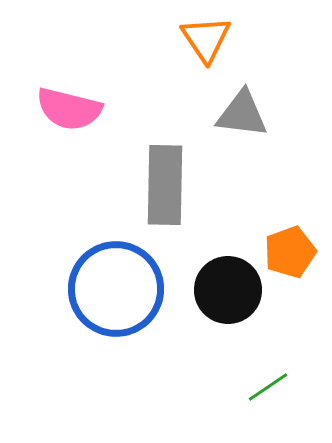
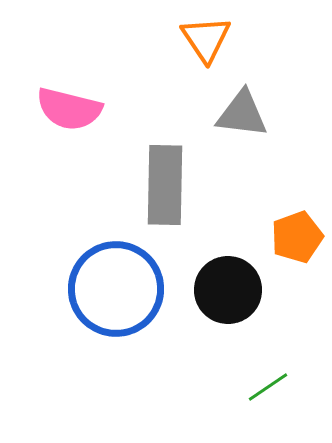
orange pentagon: moved 7 px right, 15 px up
